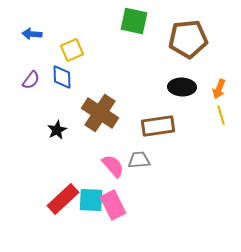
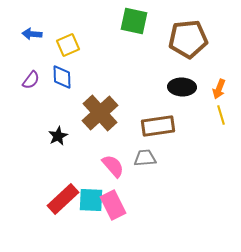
yellow square: moved 4 px left, 5 px up
brown cross: rotated 15 degrees clockwise
black star: moved 1 px right, 6 px down
gray trapezoid: moved 6 px right, 2 px up
